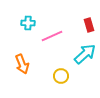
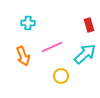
pink line: moved 11 px down
orange arrow: moved 1 px right, 8 px up
